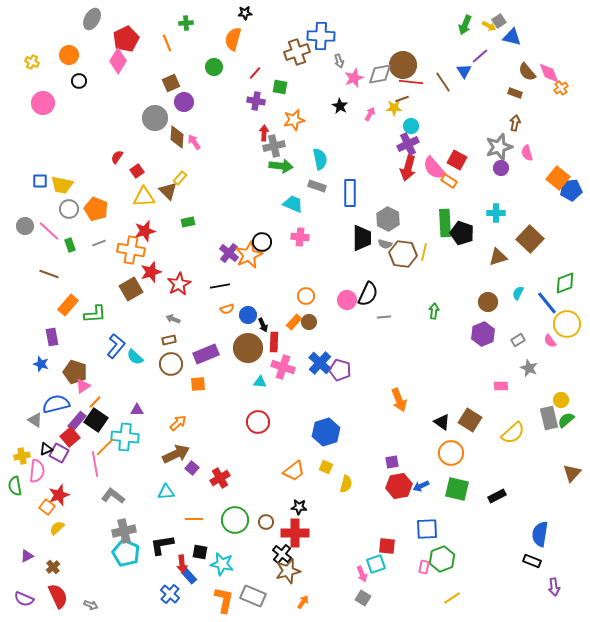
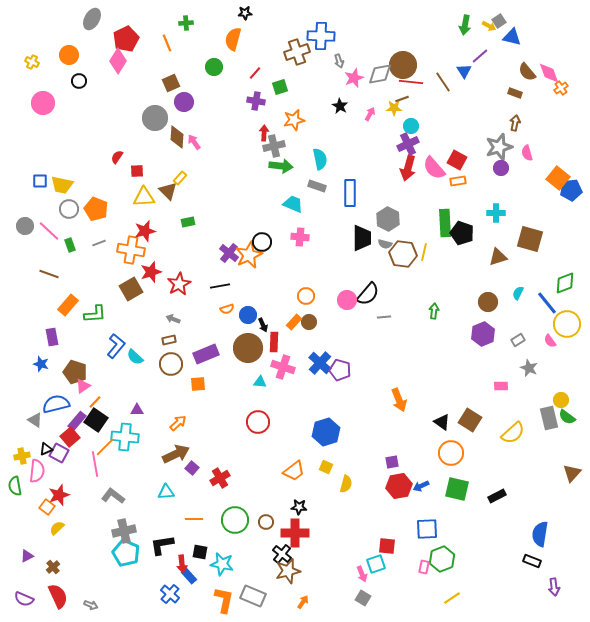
green arrow at (465, 25): rotated 12 degrees counterclockwise
green square at (280, 87): rotated 28 degrees counterclockwise
red square at (137, 171): rotated 32 degrees clockwise
orange rectangle at (449, 181): moved 9 px right; rotated 42 degrees counterclockwise
brown square at (530, 239): rotated 28 degrees counterclockwise
black semicircle at (368, 294): rotated 15 degrees clockwise
green semicircle at (566, 420): moved 1 px right, 3 px up; rotated 102 degrees counterclockwise
